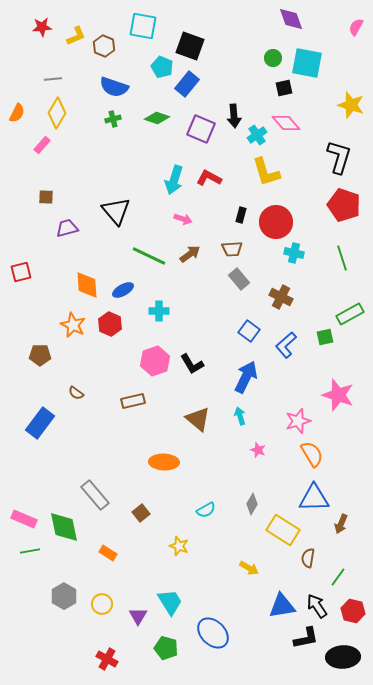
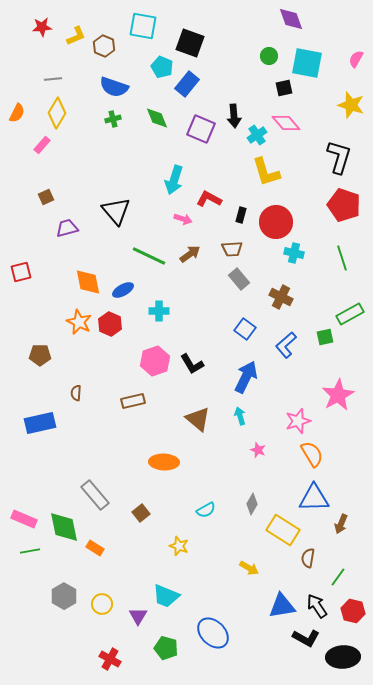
pink semicircle at (356, 27): moved 32 px down
black square at (190, 46): moved 3 px up
green circle at (273, 58): moved 4 px left, 2 px up
green diamond at (157, 118): rotated 50 degrees clockwise
red L-shape at (209, 178): moved 21 px down
brown square at (46, 197): rotated 28 degrees counterclockwise
orange diamond at (87, 285): moved 1 px right, 3 px up; rotated 8 degrees counterclockwise
orange star at (73, 325): moved 6 px right, 3 px up
blue square at (249, 331): moved 4 px left, 2 px up
brown semicircle at (76, 393): rotated 56 degrees clockwise
pink star at (338, 395): rotated 24 degrees clockwise
blue rectangle at (40, 423): rotated 40 degrees clockwise
orange rectangle at (108, 553): moved 13 px left, 5 px up
cyan trapezoid at (170, 602): moved 4 px left, 6 px up; rotated 144 degrees clockwise
black L-shape at (306, 638): rotated 40 degrees clockwise
red cross at (107, 659): moved 3 px right
